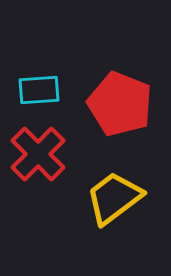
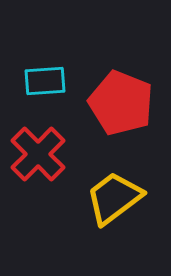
cyan rectangle: moved 6 px right, 9 px up
red pentagon: moved 1 px right, 1 px up
